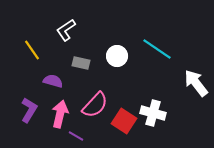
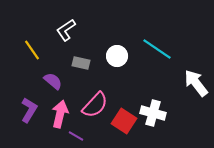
purple semicircle: rotated 24 degrees clockwise
